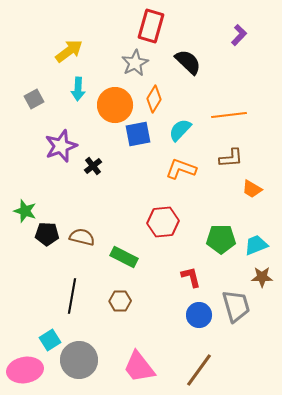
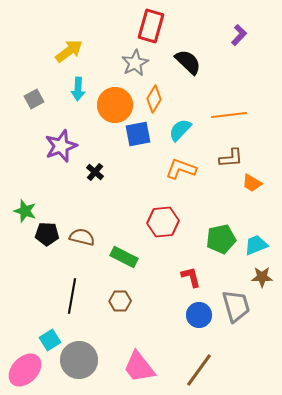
black cross: moved 2 px right, 6 px down; rotated 12 degrees counterclockwise
orange trapezoid: moved 6 px up
green pentagon: rotated 12 degrees counterclockwise
pink ellipse: rotated 36 degrees counterclockwise
